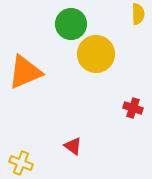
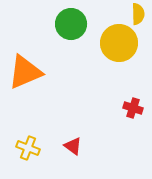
yellow circle: moved 23 px right, 11 px up
yellow cross: moved 7 px right, 15 px up
